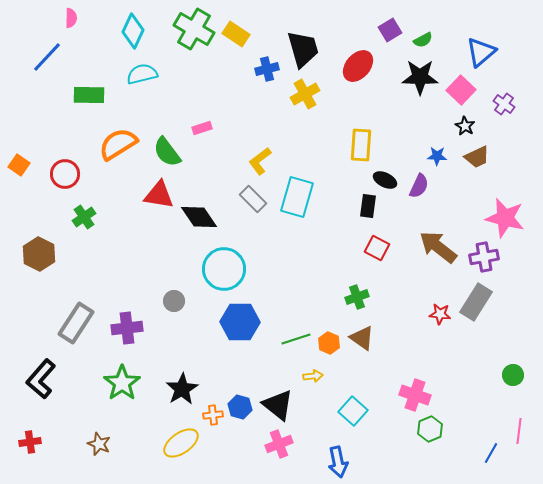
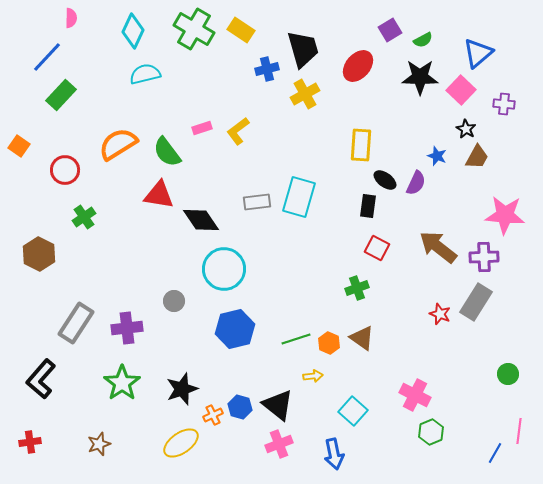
yellow rectangle at (236, 34): moved 5 px right, 4 px up
blue triangle at (481, 52): moved 3 px left, 1 px down
cyan semicircle at (142, 74): moved 3 px right
green rectangle at (89, 95): moved 28 px left; rotated 48 degrees counterclockwise
purple cross at (504, 104): rotated 30 degrees counterclockwise
black star at (465, 126): moved 1 px right, 3 px down
blue star at (437, 156): rotated 18 degrees clockwise
brown trapezoid at (477, 157): rotated 36 degrees counterclockwise
yellow L-shape at (260, 161): moved 22 px left, 30 px up
orange square at (19, 165): moved 19 px up
red circle at (65, 174): moved 4 px up
black ellipse at (385, 180): rotated 10 degrees clockwise
purple semicircle at (419, 186): moved 3 px left, 3 px up
cyan rectangle at (297, 197): moved 2 px right
gray rectangle at (253, 199): moved 4 px right, 3 px down; rotated 52 degrees counterclockwise
black diamond at (199, 217): moved 2 px right, 3 px down
pink star at (505, 218): moved 3 px up; rotated 9 degrees counterclockwise
purple cross at (484, 257): rotated 8 degrees clockwise
green cross at (357, 297): moved 9 px up
red star at (440, 314): rotated 15 degrees clockwise
blue hexagon at (240, 322): moved 5 px left, 7 px down; rotated 15 degrees counterclockwise
green circle at (513, 375): moved 5 px left, 1 px up
black star at (182, 389): rotated 12 degrees clockwise
pink cross at (415, 395): rotated 8 degrees clockwise
orange cross at (213, 415): rotated 18 degrees counterclockwise
green hexagon at (430, 429): moved 1 px right, 3 px down
brown star at (99, 444): rotated 30 degrees clockwise
blue line at (491, 453): moved 4 px right
blue arrow at (338, 462): moved 4 px left, 8 px up
